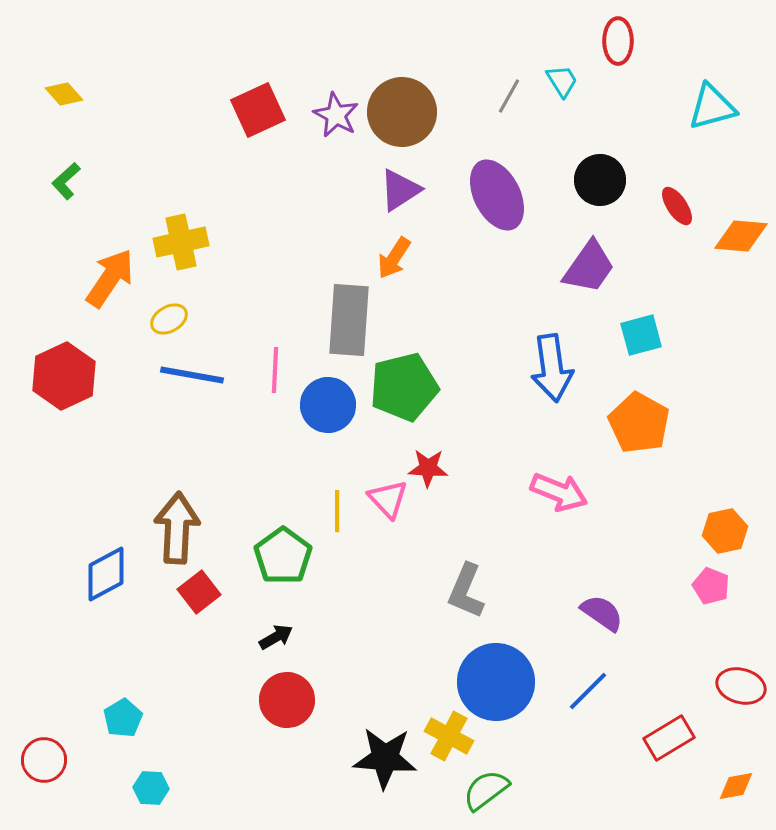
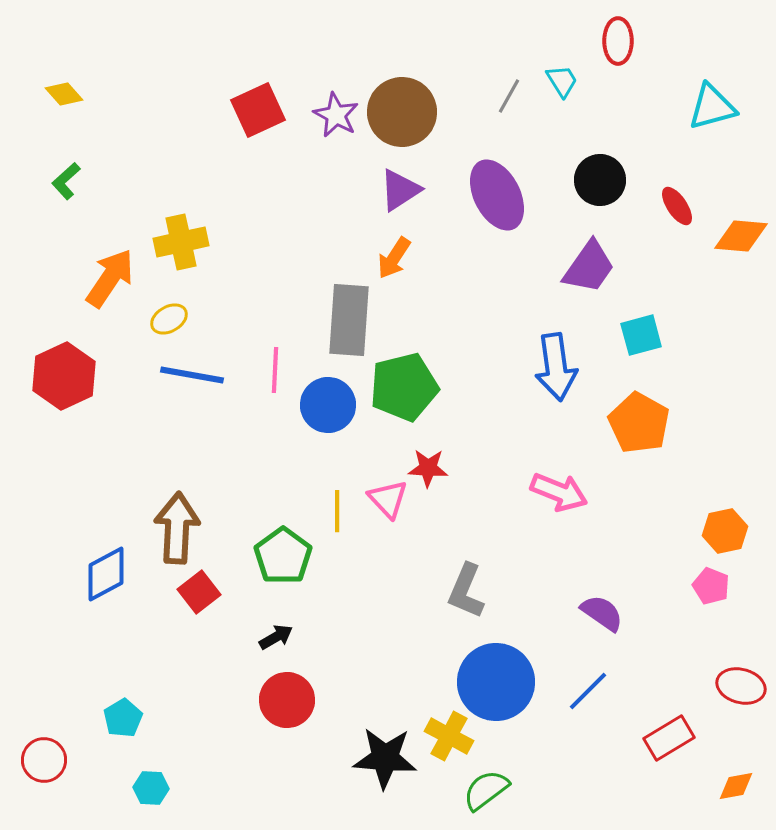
blue arrow at (552, 368): moved 4 px right, 1 px up
